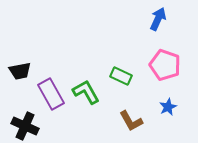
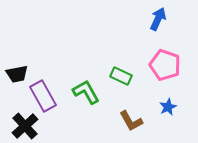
black trapezoid: moved 3 px left, 3 px down
purple rectangle: moved 8 px left, 2 px down
black cross: rotated 24 degrees clockwise
